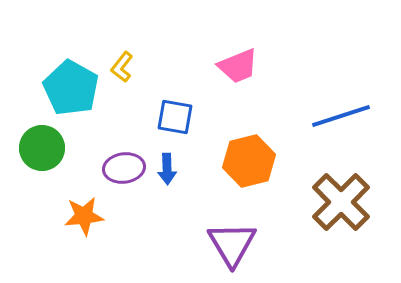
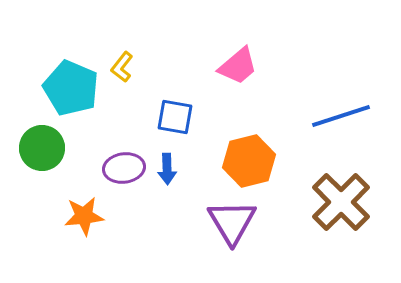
pink trapezoid: rotated 18 degrees counterclockwise
cyan pentagon: rotated 6 degrees counterclockwise
purple triangle: moved 22 px up
